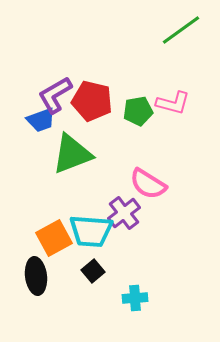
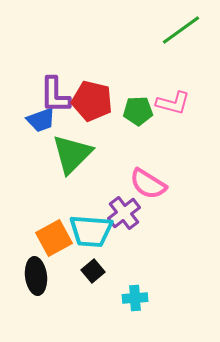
purple L-shape: rotated 60 degrees counterclockwise
green pentagon: rotated 8 degrees clockwise
green triangle: rotated 24 degrees counterclockwise
